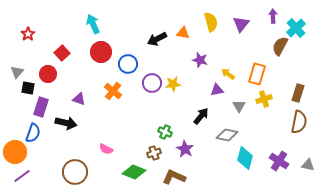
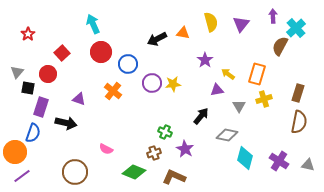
purple star at (200, 60): moved 5 px right; rotated 21 degrees clockwise
